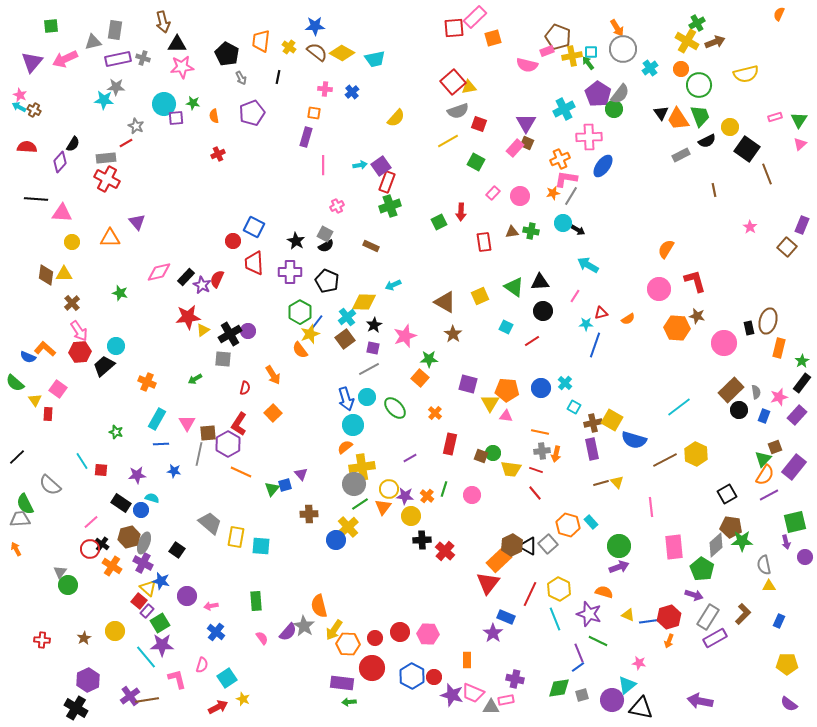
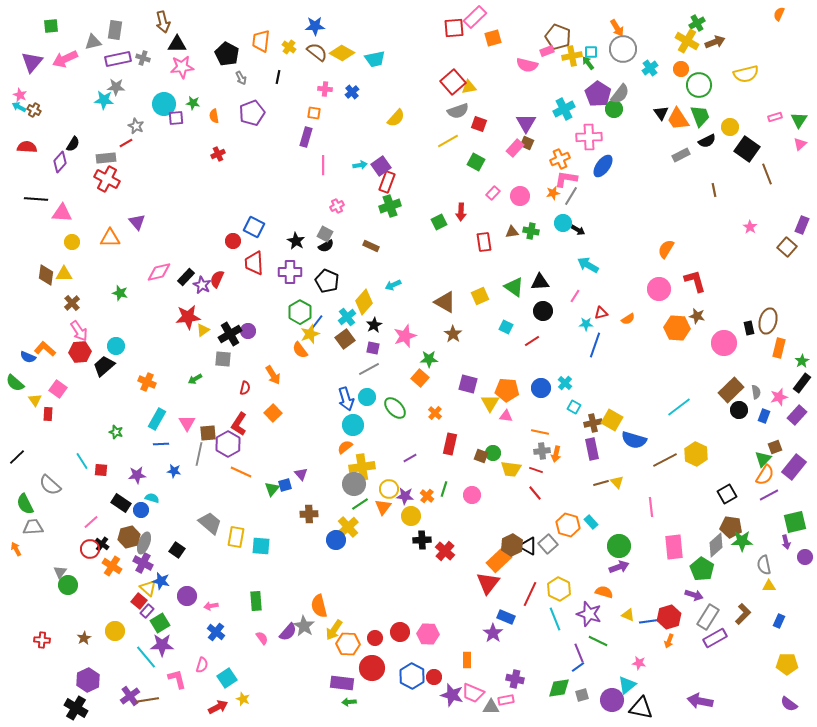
yellow diamond at (364, 302): rotated 50 degrees counterclockwise
gray trapezoid at (20, 519): moved 13 px right, 8 px down
